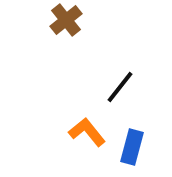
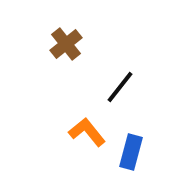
brown cross: moved 24 px down
blue rectangle: moved 1 px left, 5 px down
